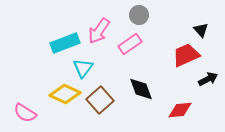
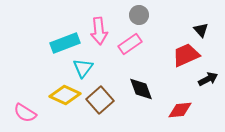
pink arrow: rotated 40 degrees counterclockwise
yellow diamond: moved 1 px down
